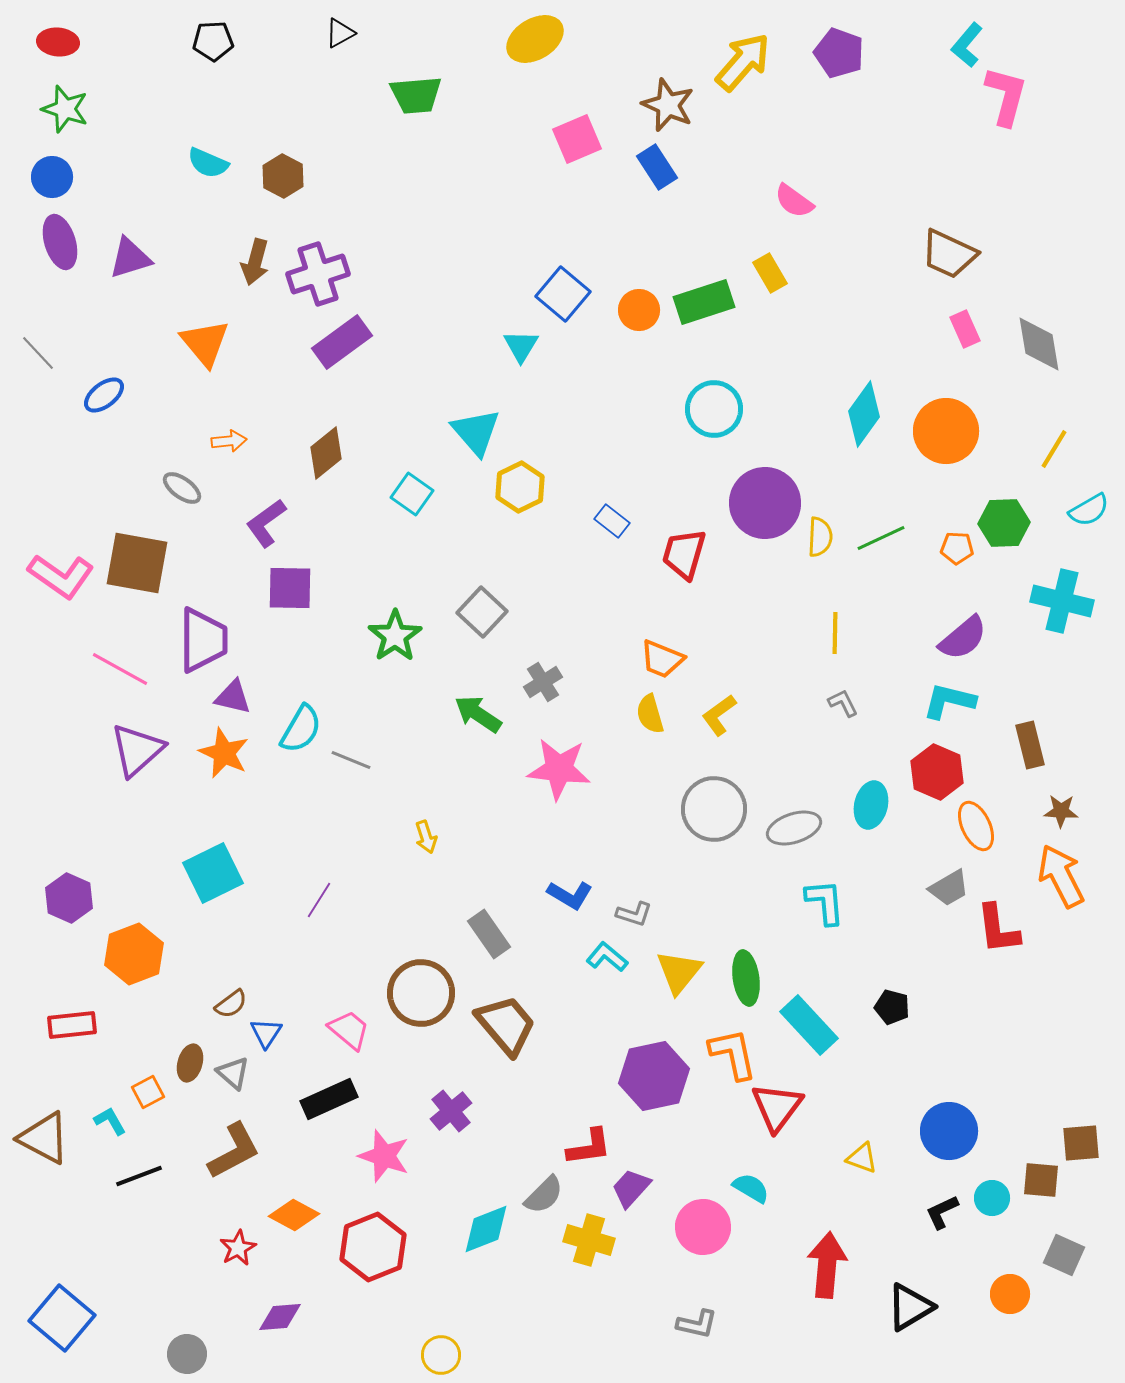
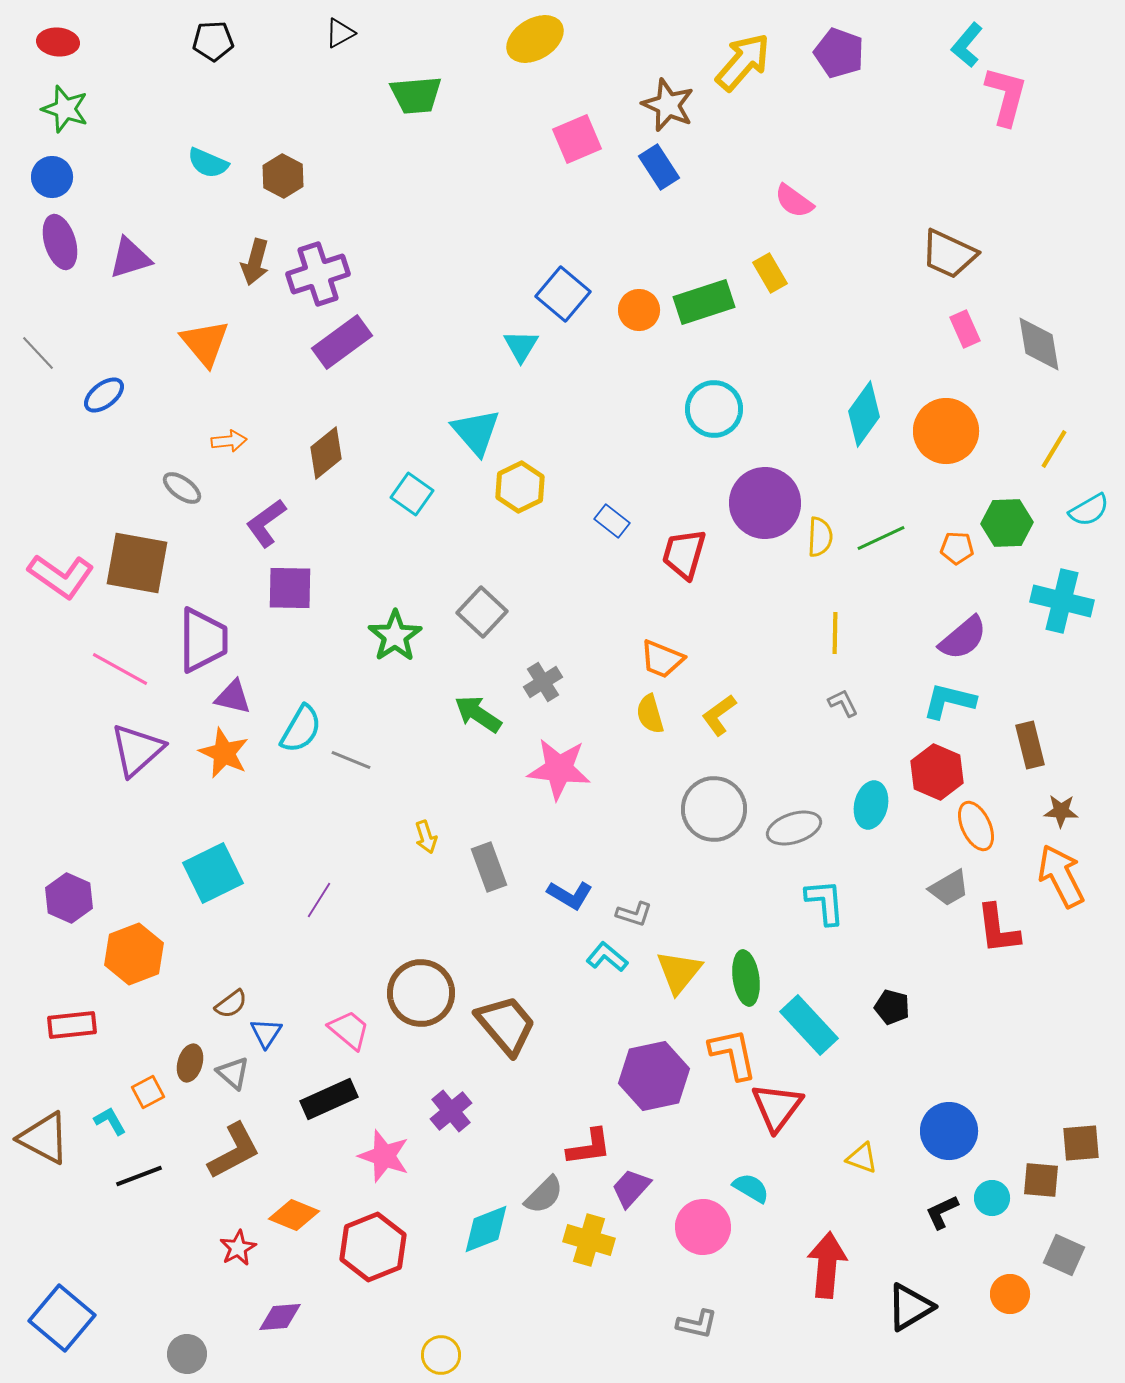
blue rectangle at (657, 167): moved 2 px right
green hexagon at (1004, 523): moved 3 px right
gray rectangle at (489, 934): moved 67 px up; rotated 15 degrees clockwise
orange diamond at (294, 1215): rotated 6 degrees counterclockwise
